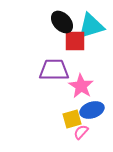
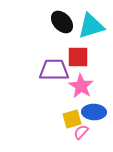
red square: moved 3 px right, 16 px down
blue ellipse: moved 2 px right, 2 px down; rotated 20 degrees clockwise
